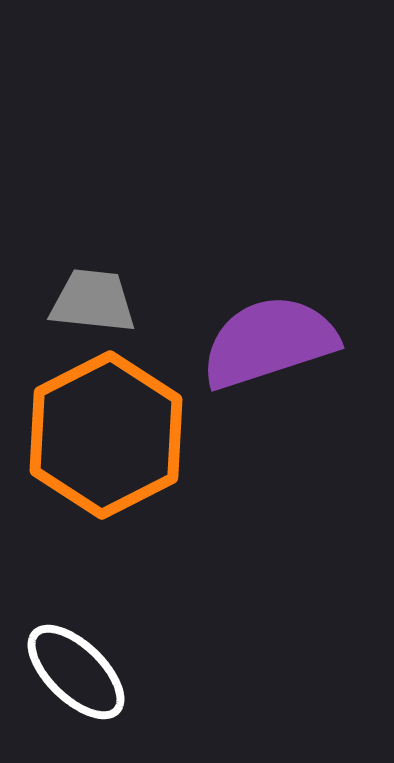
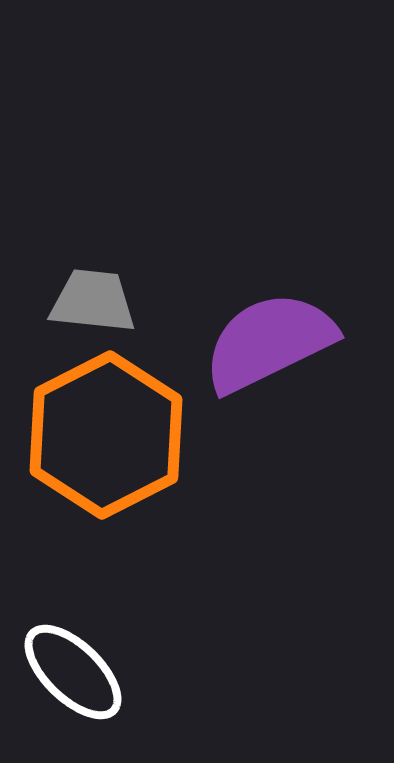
purple semicircle: rotated 8 degrees counterclockwise
white ellipse: moved 3 px left
